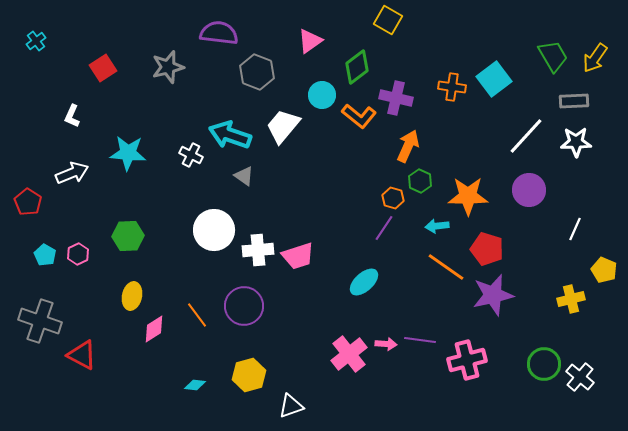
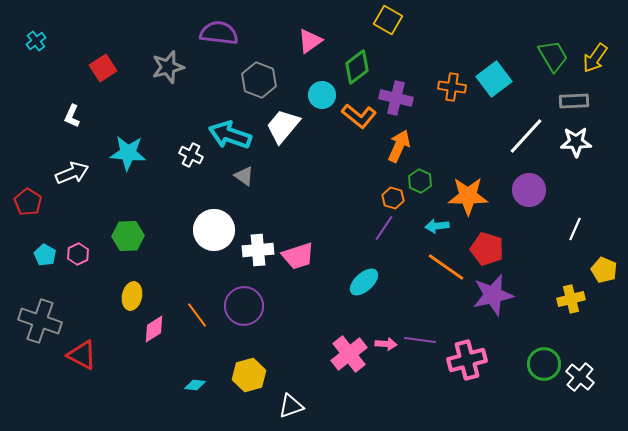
gray hexagon at (257, 72): moved 2 px right, 8 px down
orange arrow at (408, 146): moved 9 px left
